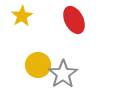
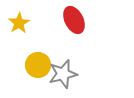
yellow star: moved 3 px left, 7 px down
gray star: rotated 20 degrees clockwise
